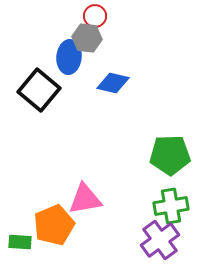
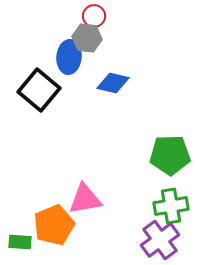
red circle: moved 1 px left
